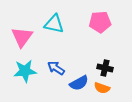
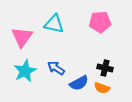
cyan star: rotated 20 degrees counterclockwise
